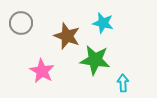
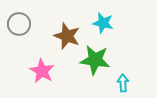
gray circle: moved 2 px left, 1 px down
